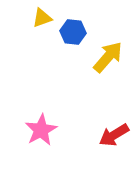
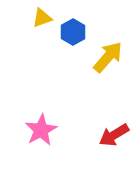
blue hexagon: rotated 25 degrees clockwise
